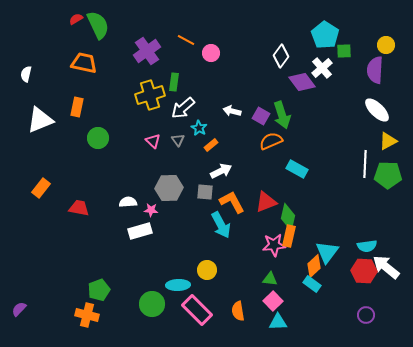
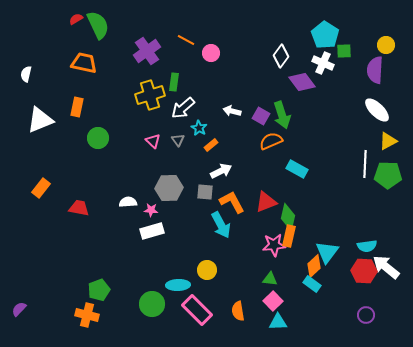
white cross at (322, 68): moved 1 px right, 5 px up; rotated 25 degrees counterclockwise
white rectangle at (140, 231): moved 12 px right
